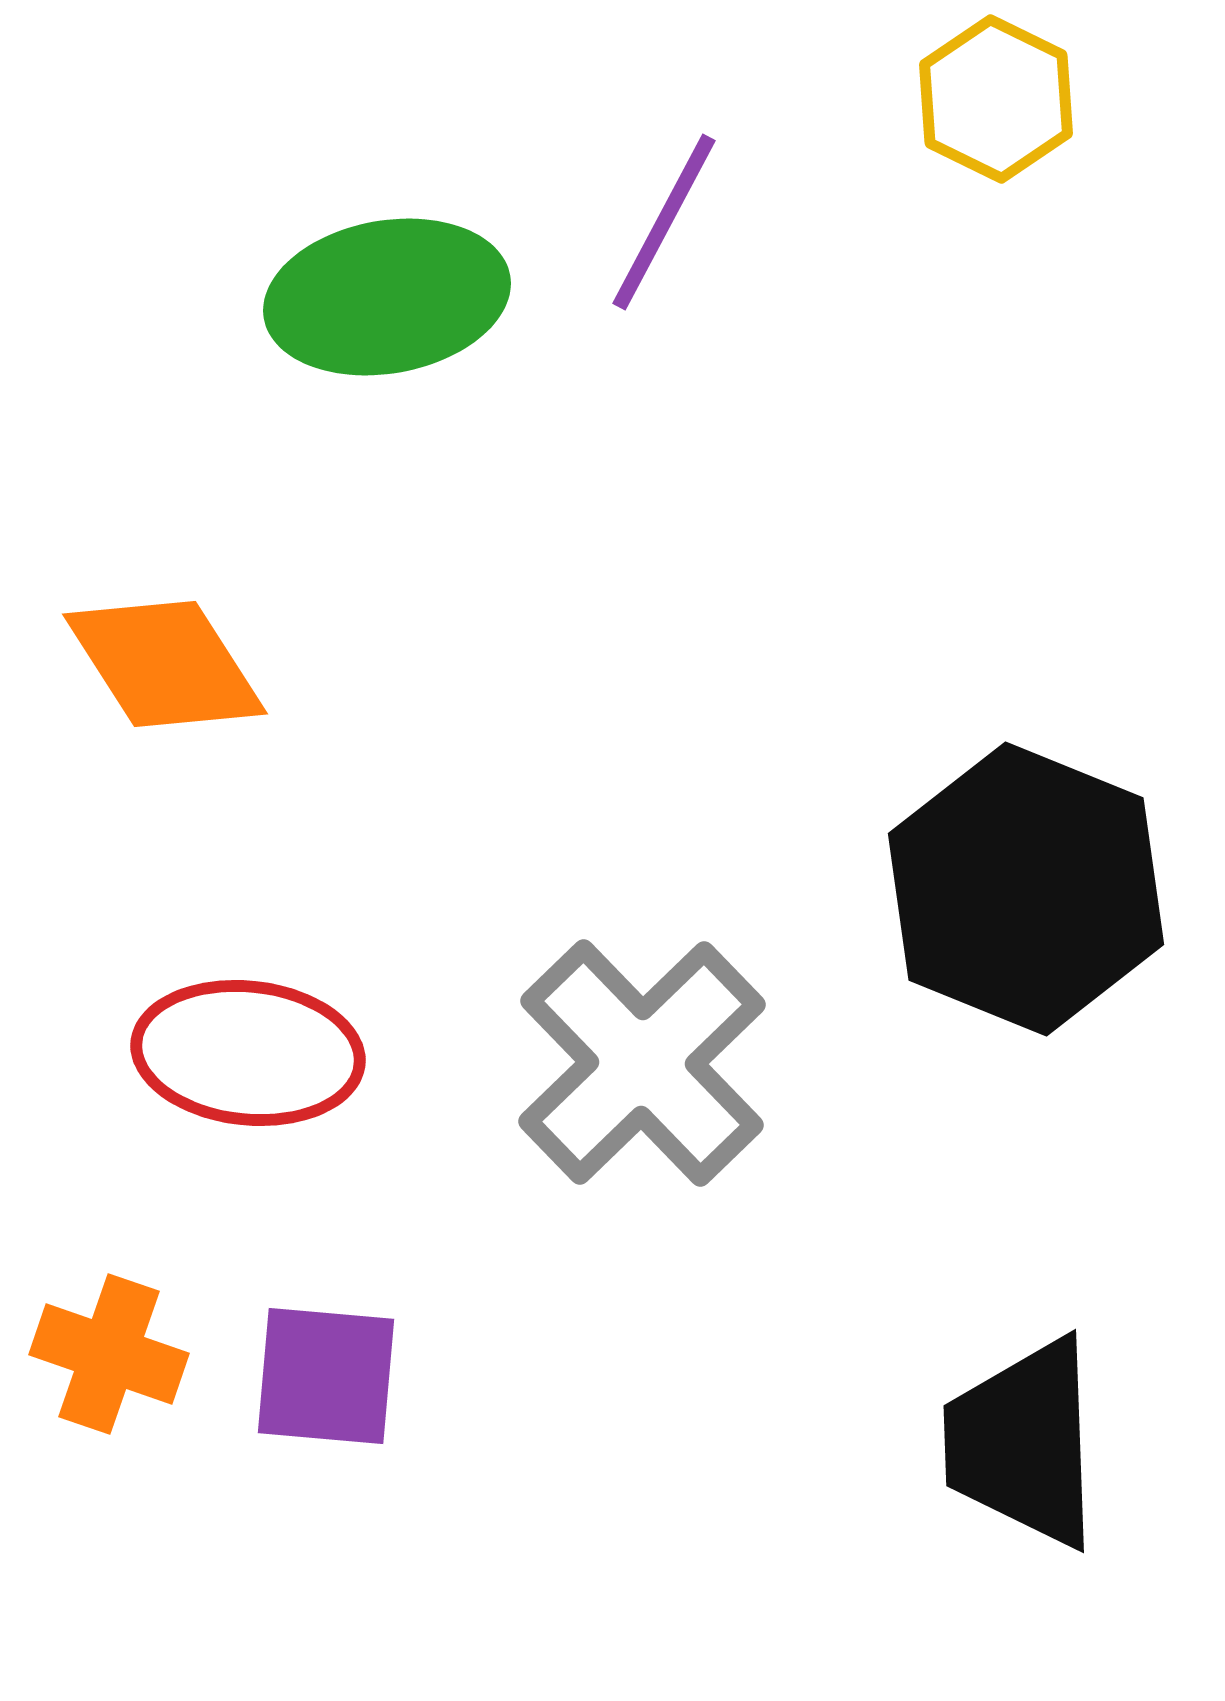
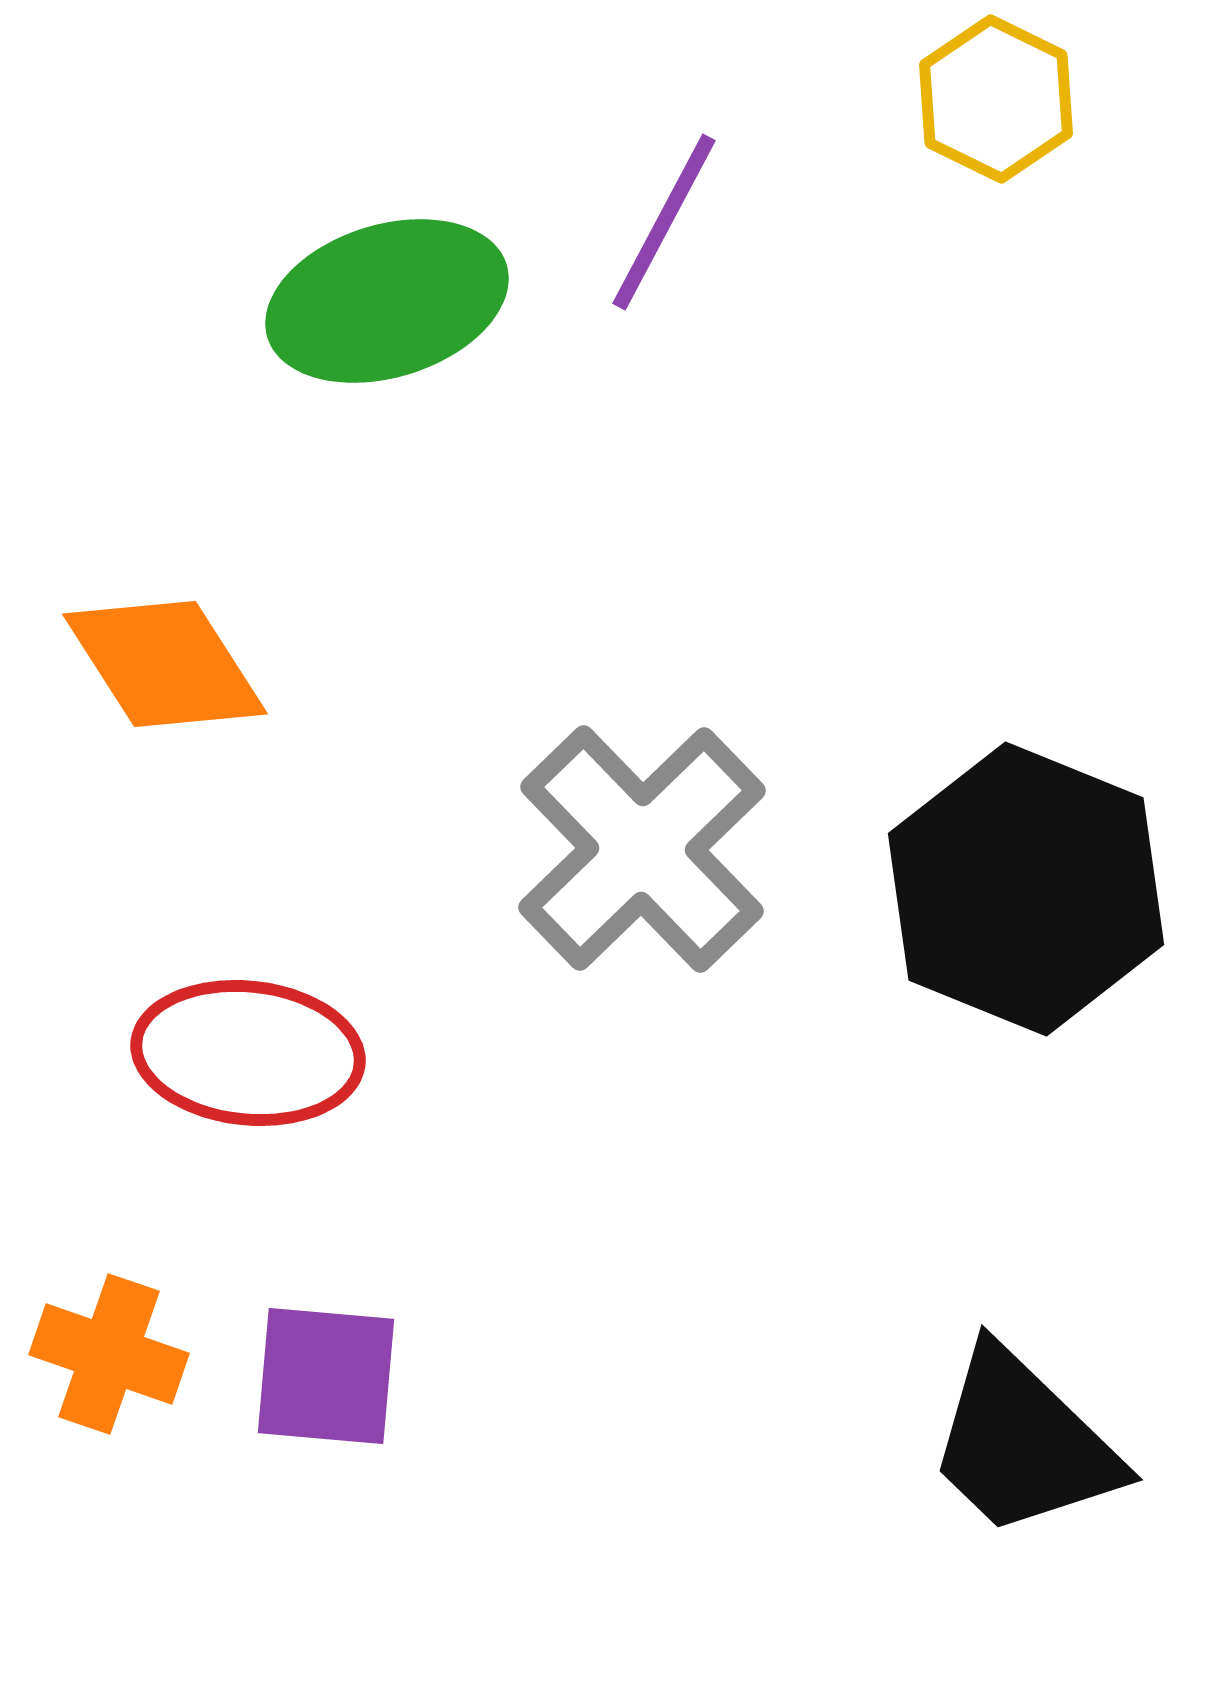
green ellipse: moved 4 px down; rotated 7 degrees counterclockwise
gray cross: moved 214 px up
black trapezoid: rotated 44 degrees counterclockwise
